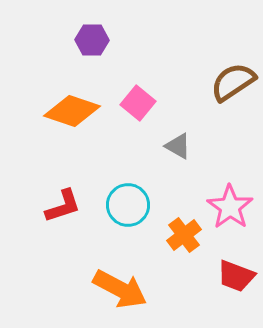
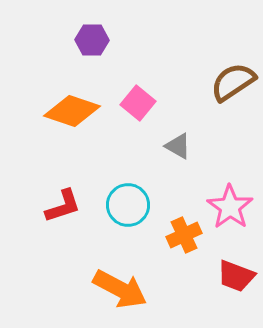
orange cross: rotated 12 degrees clockwise
